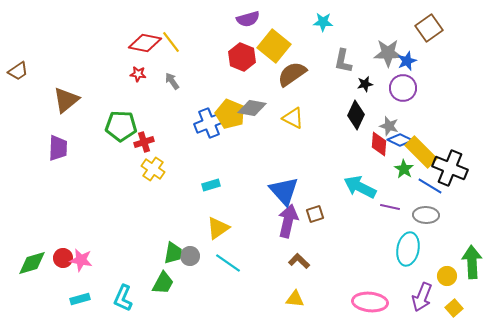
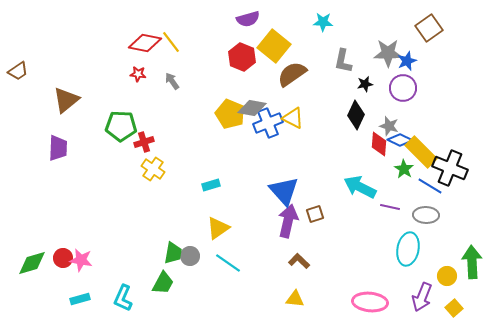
blue cross at (209, 123): moved 59 px right
